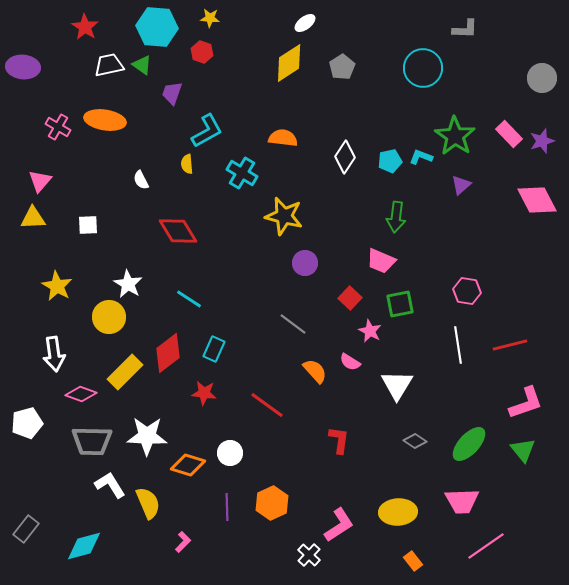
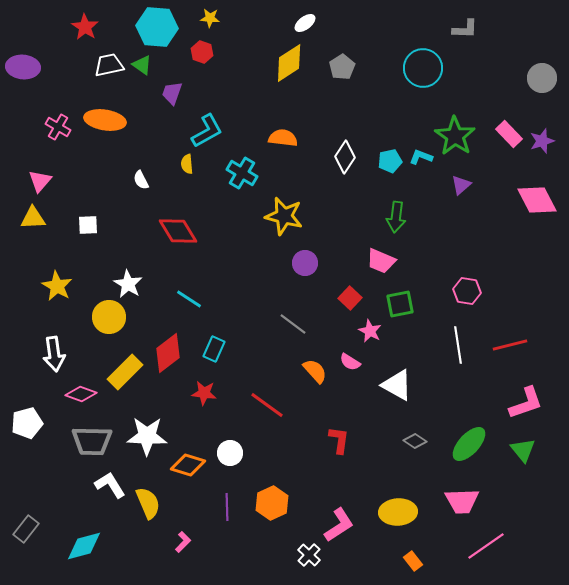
white triangle at (397, 385): rotated 32 degrees counterclockwise
